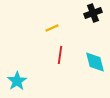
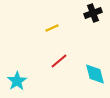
red line: moved 1 px left, 6 px down; rotated 42 degrees clockwise
cyan diamond: moved 12 px down
